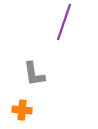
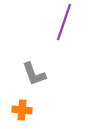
gray L-shape: rotated 12 degrees counterclockwise
